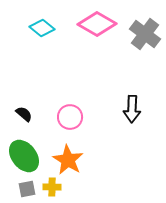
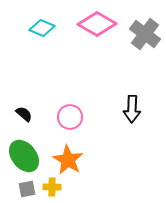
cyan diamond: rotated 15 degrees counterclockwise
